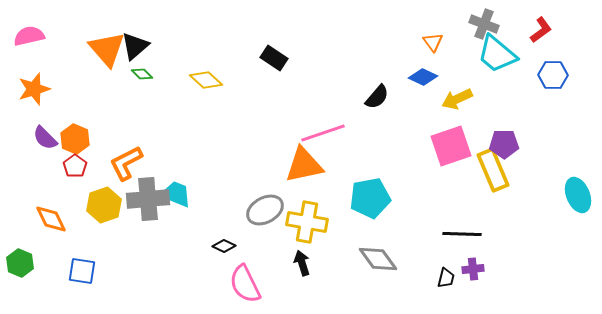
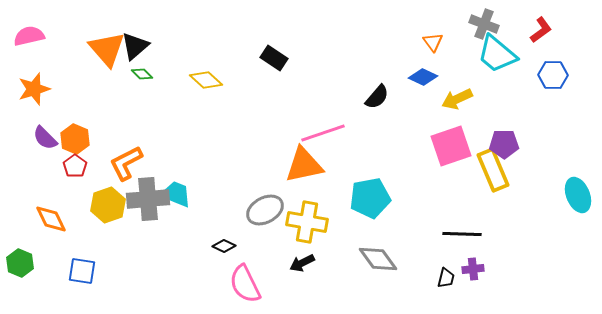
yellow hexagon at (104, 205): moved 4 px right
black arrow at (302, 263): rotated 100 degrees counterclockwise
